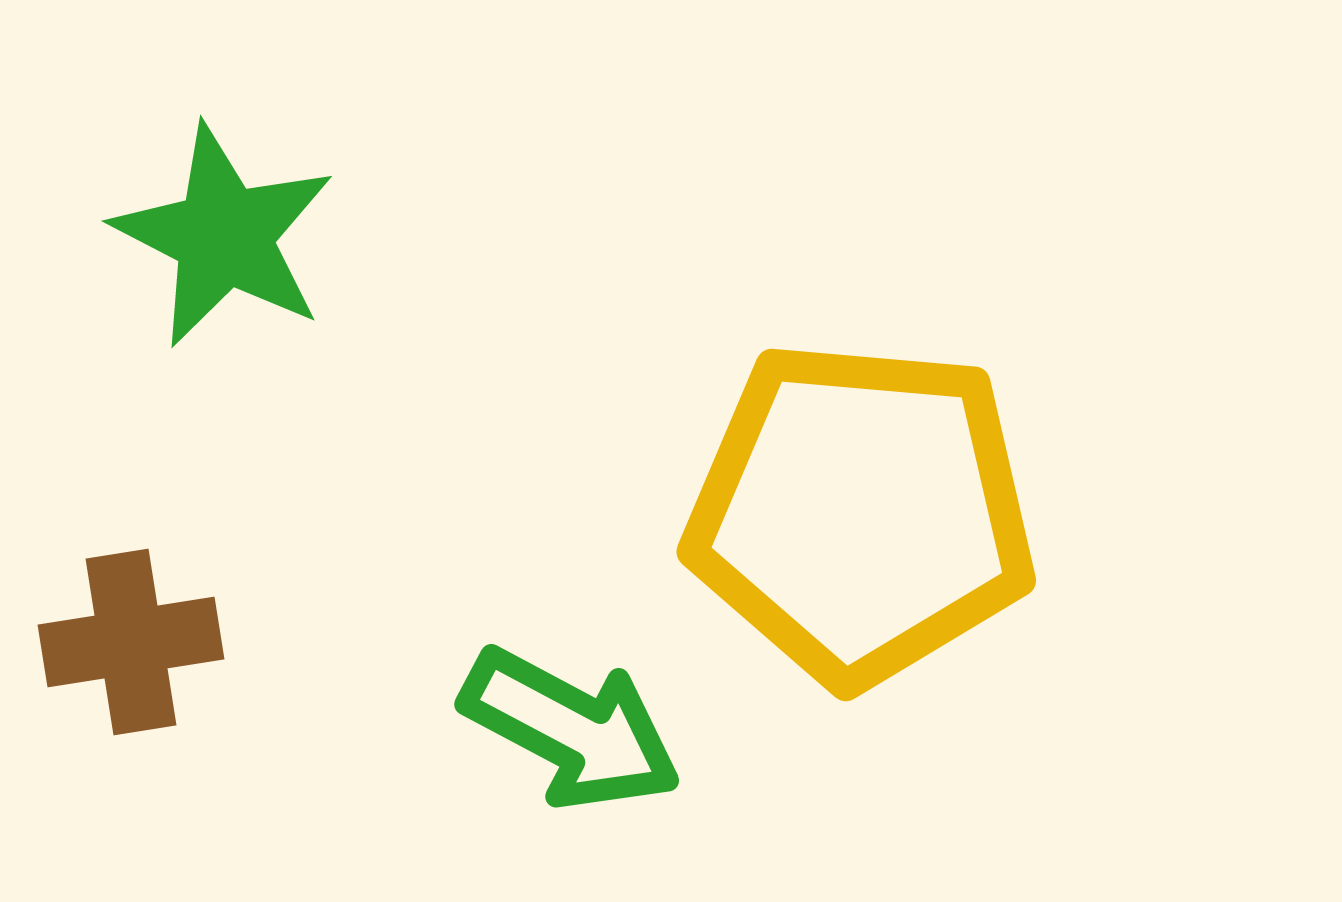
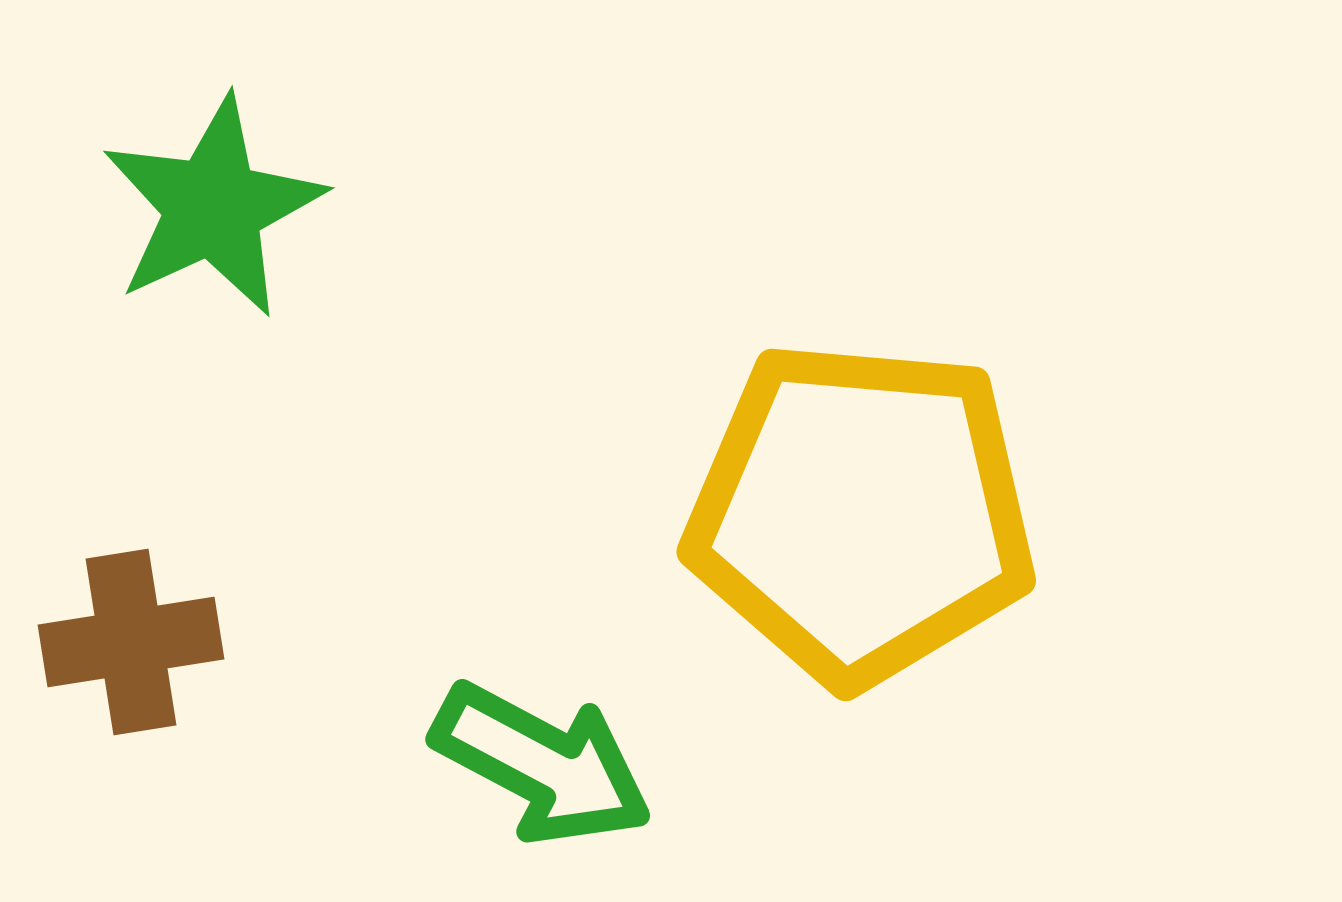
green star: moved 11 px left, 29 px up; rotated 20 degrees clockwise
green arrow: moved 29 px left, 35 px down
